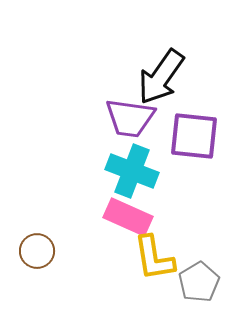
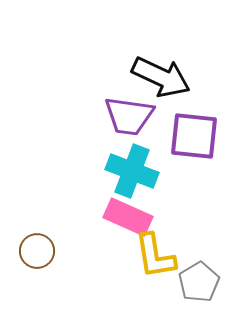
black arrow: rotated 100 degrees counterclockwise
purple trapezoid: moved 1 px left, 2 px up
yellow L-shape: moved 1 px right, 2 px up
